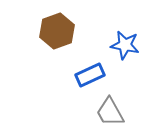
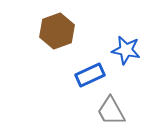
blue star: moved 1 px right, 5 px down
gray trapezoid: moved 1 px right, 1 px up
